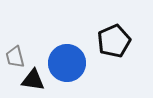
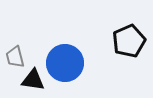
black pentagon: moved 15 px right
blue circle: moved 2 px left
